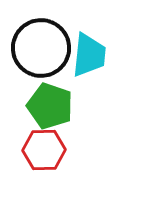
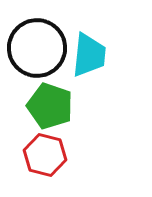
black circle: moved 4 px left
red hexagon: moved 1 px right, 5 px down; rotated 15 degrees clockwise
